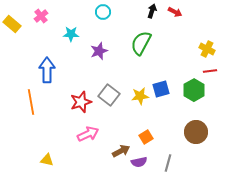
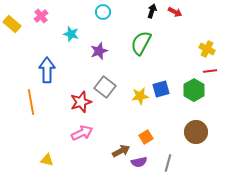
cyan star: rotated 14 degrees clockwise
gray square: moved 4 px left, 8 px up
pink arrow: moved 6 px left, 1 px up
